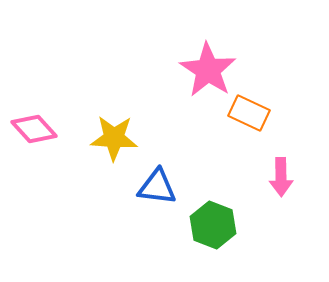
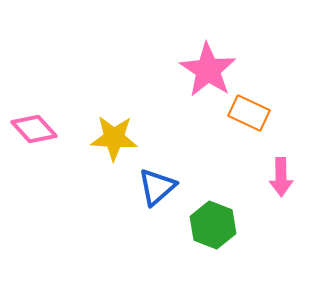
blue triangle: rotated 48 degrees counterclockwise
